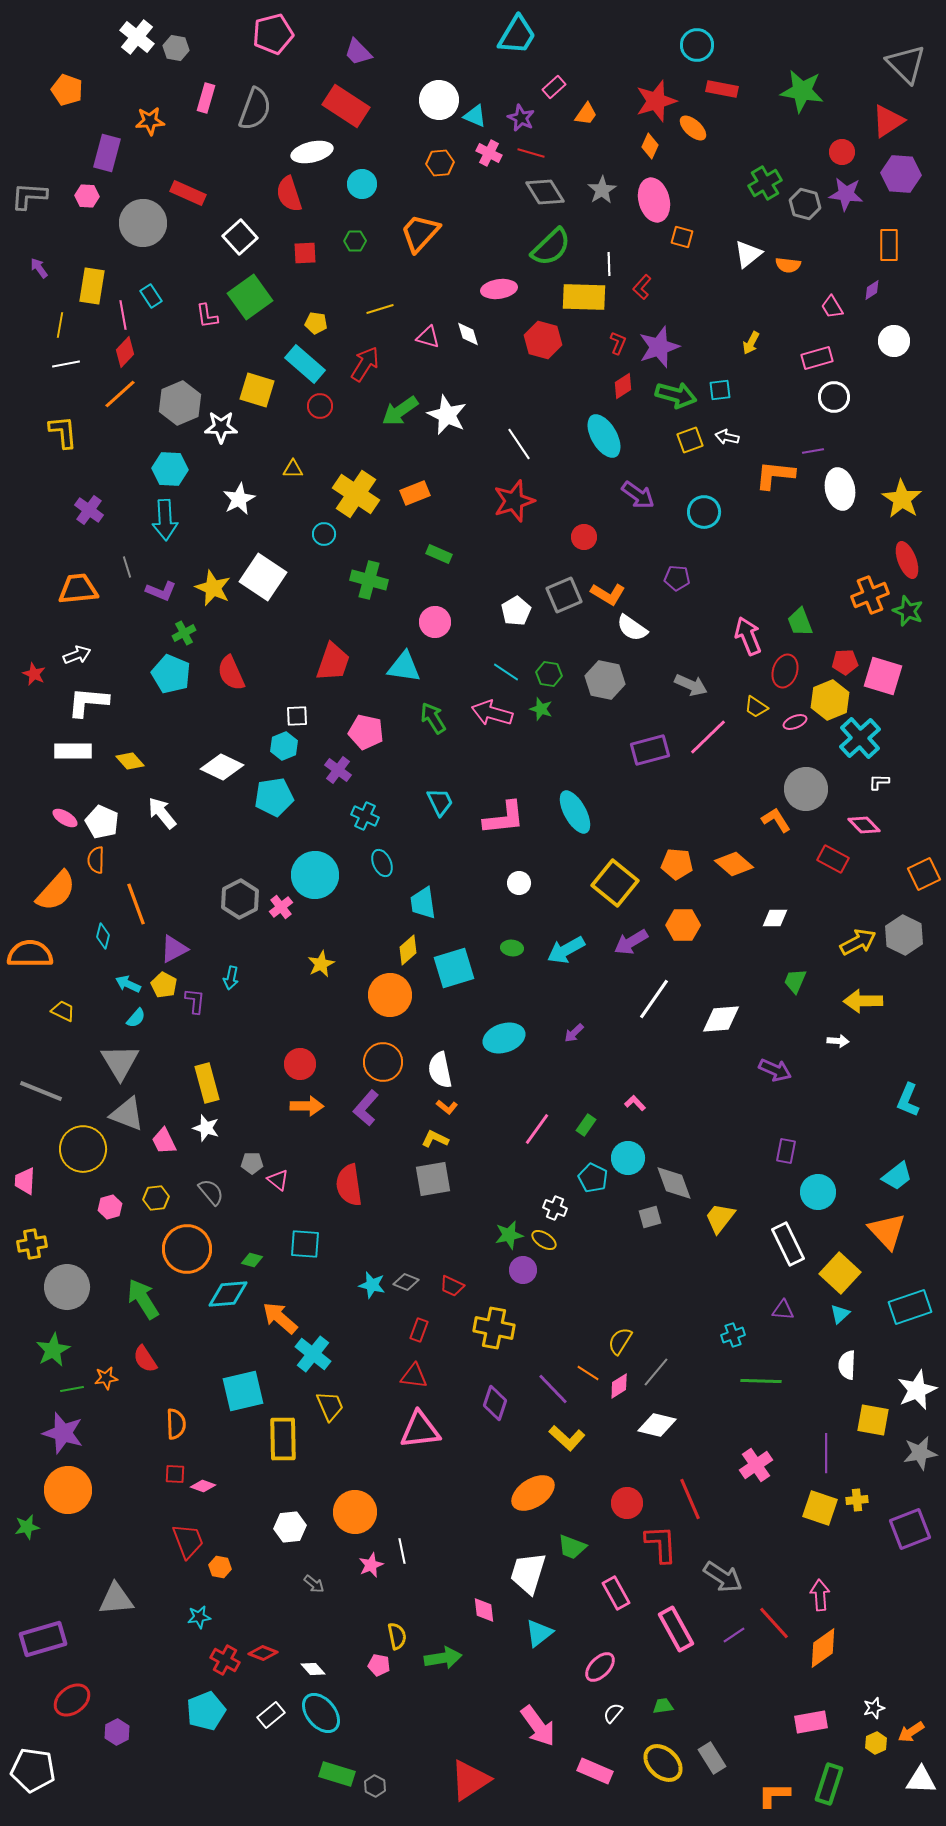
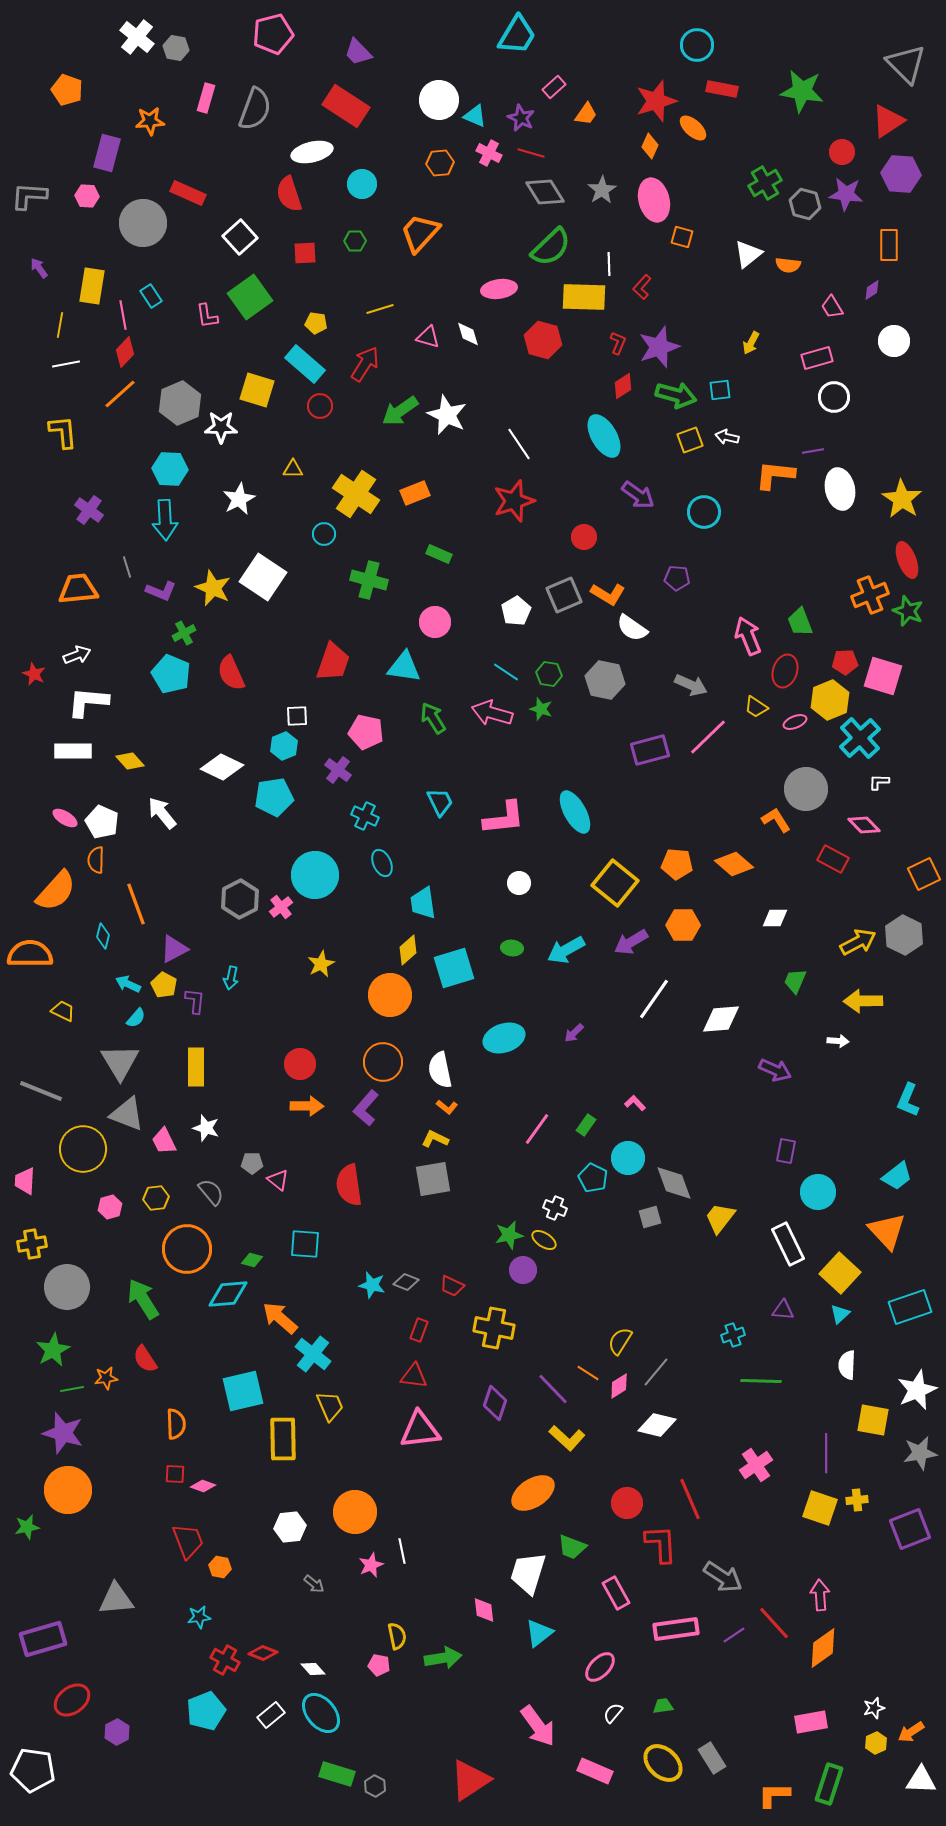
yellow rectangle at (207, 1083): moved 11 px left, 16 px up; rotated 15 degrees clockwise
pink rectangle at (676, 1629): rotated 69 degrees counterclockwise
